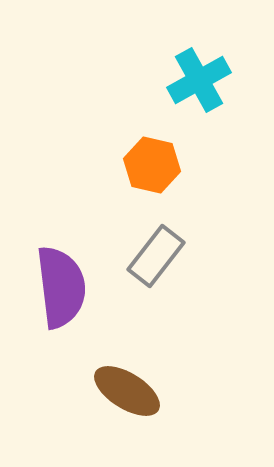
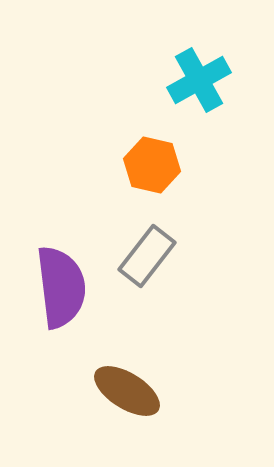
gray rectangle: moved 9 px left
